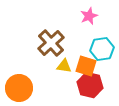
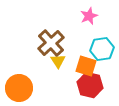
yellow triangle: moved 6 px left, 5 px up; rotated 49 degrees clockwise
